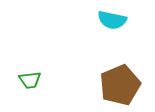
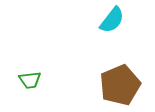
cyan semicircle: rotated 64 degrees counterclockwise
